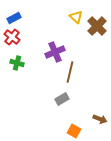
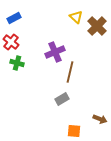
red cross: moved 1 px left, 5 px down
orange square: rotated 24 degrees counterclockwise
